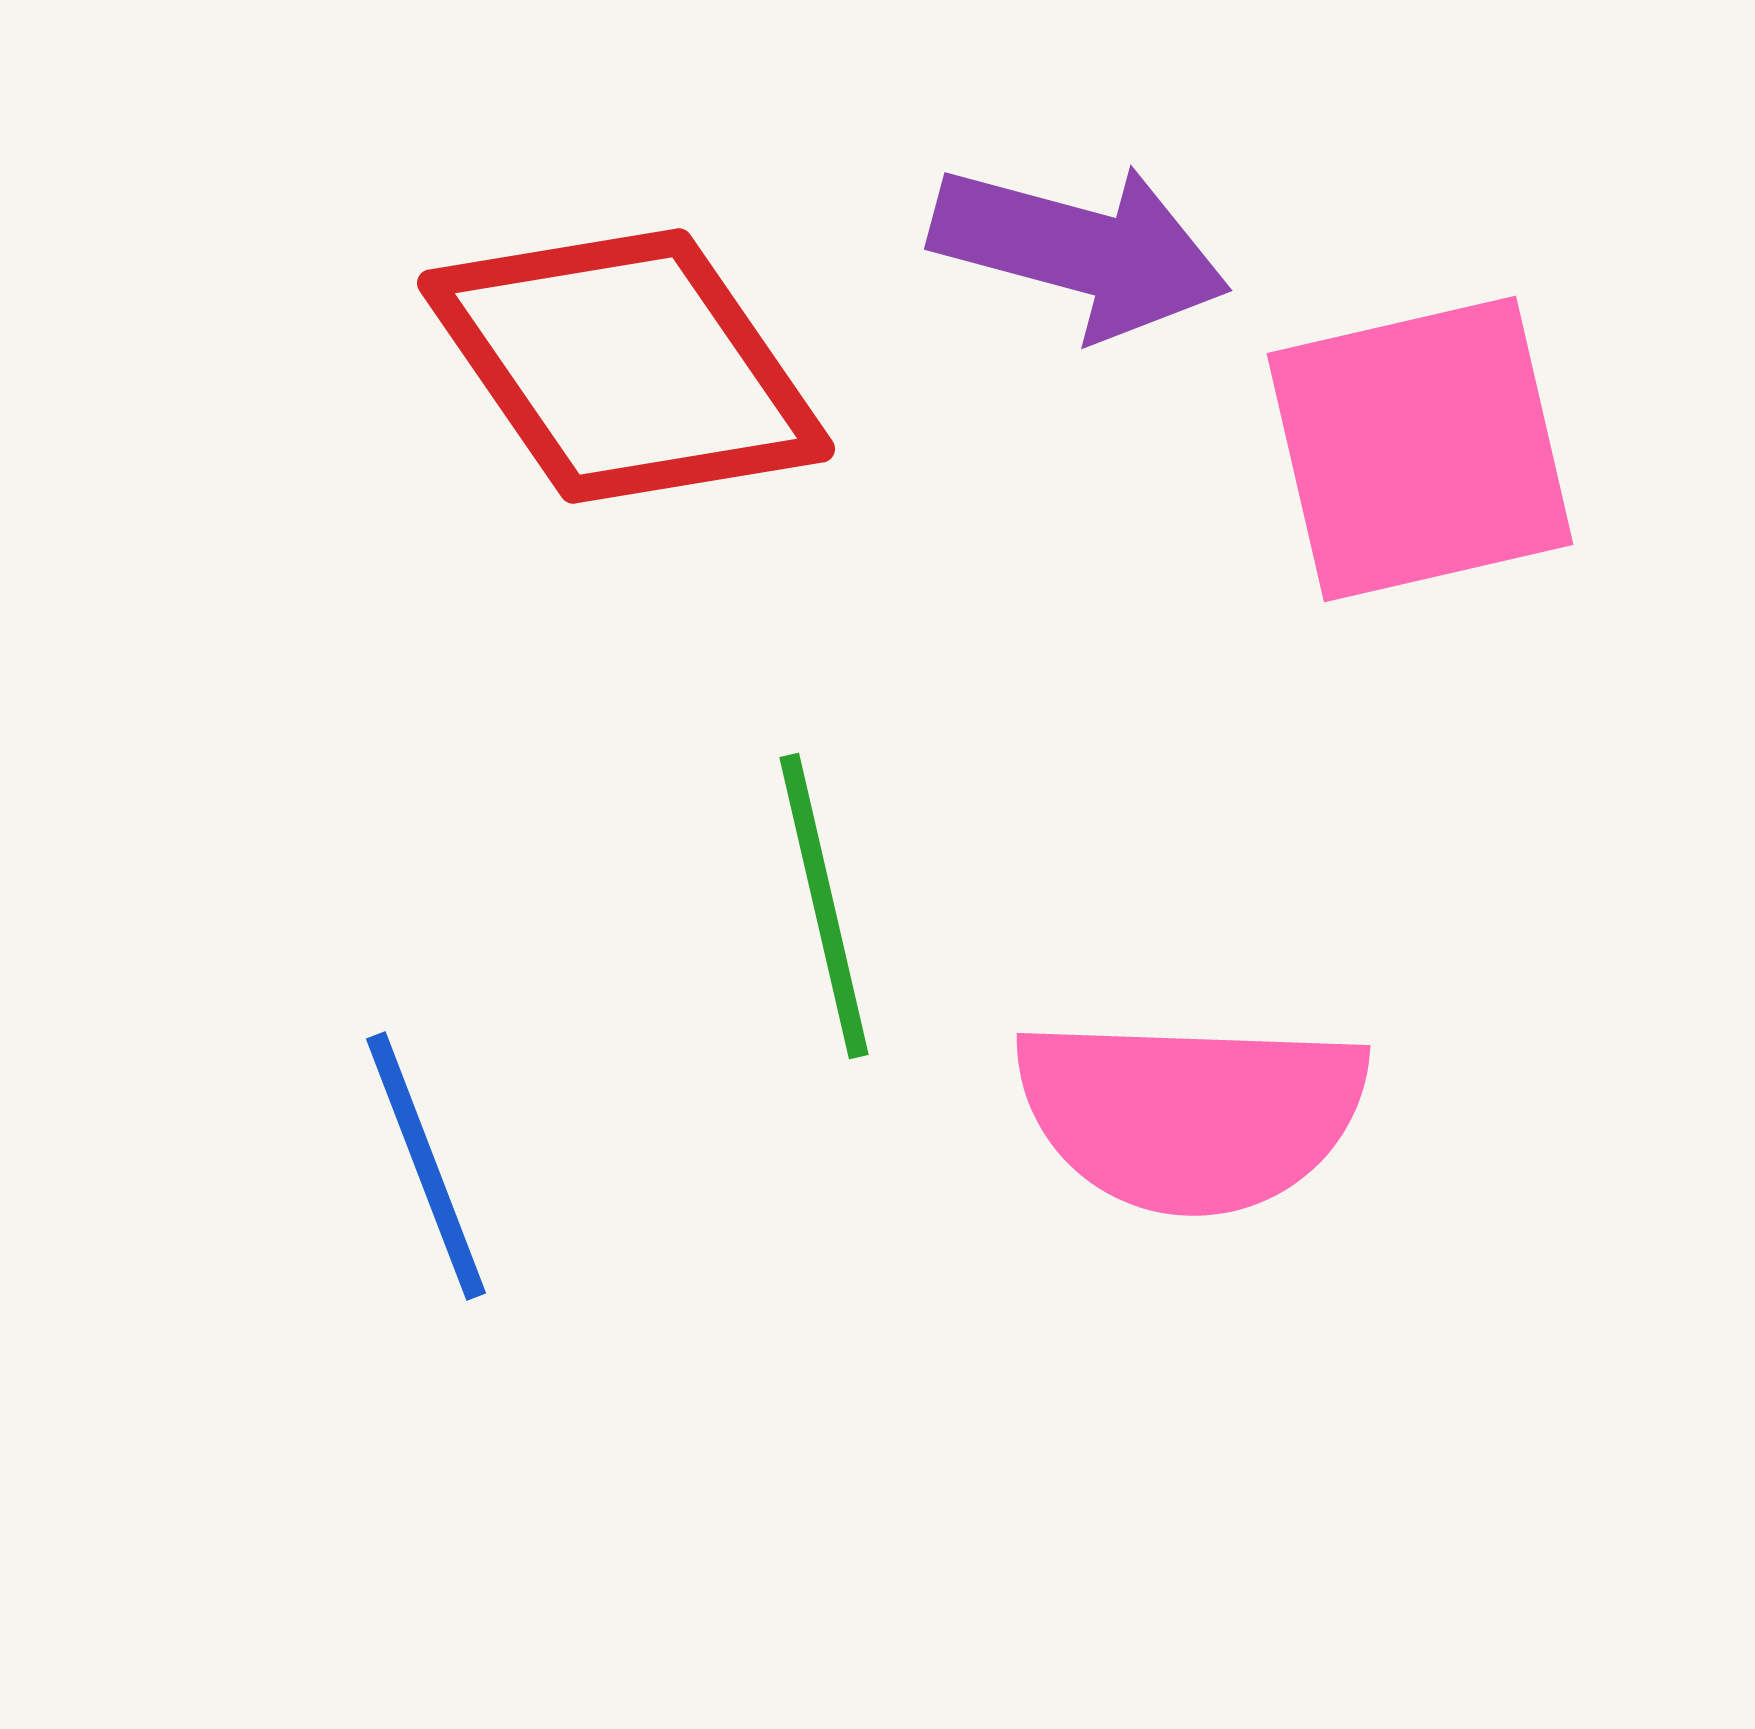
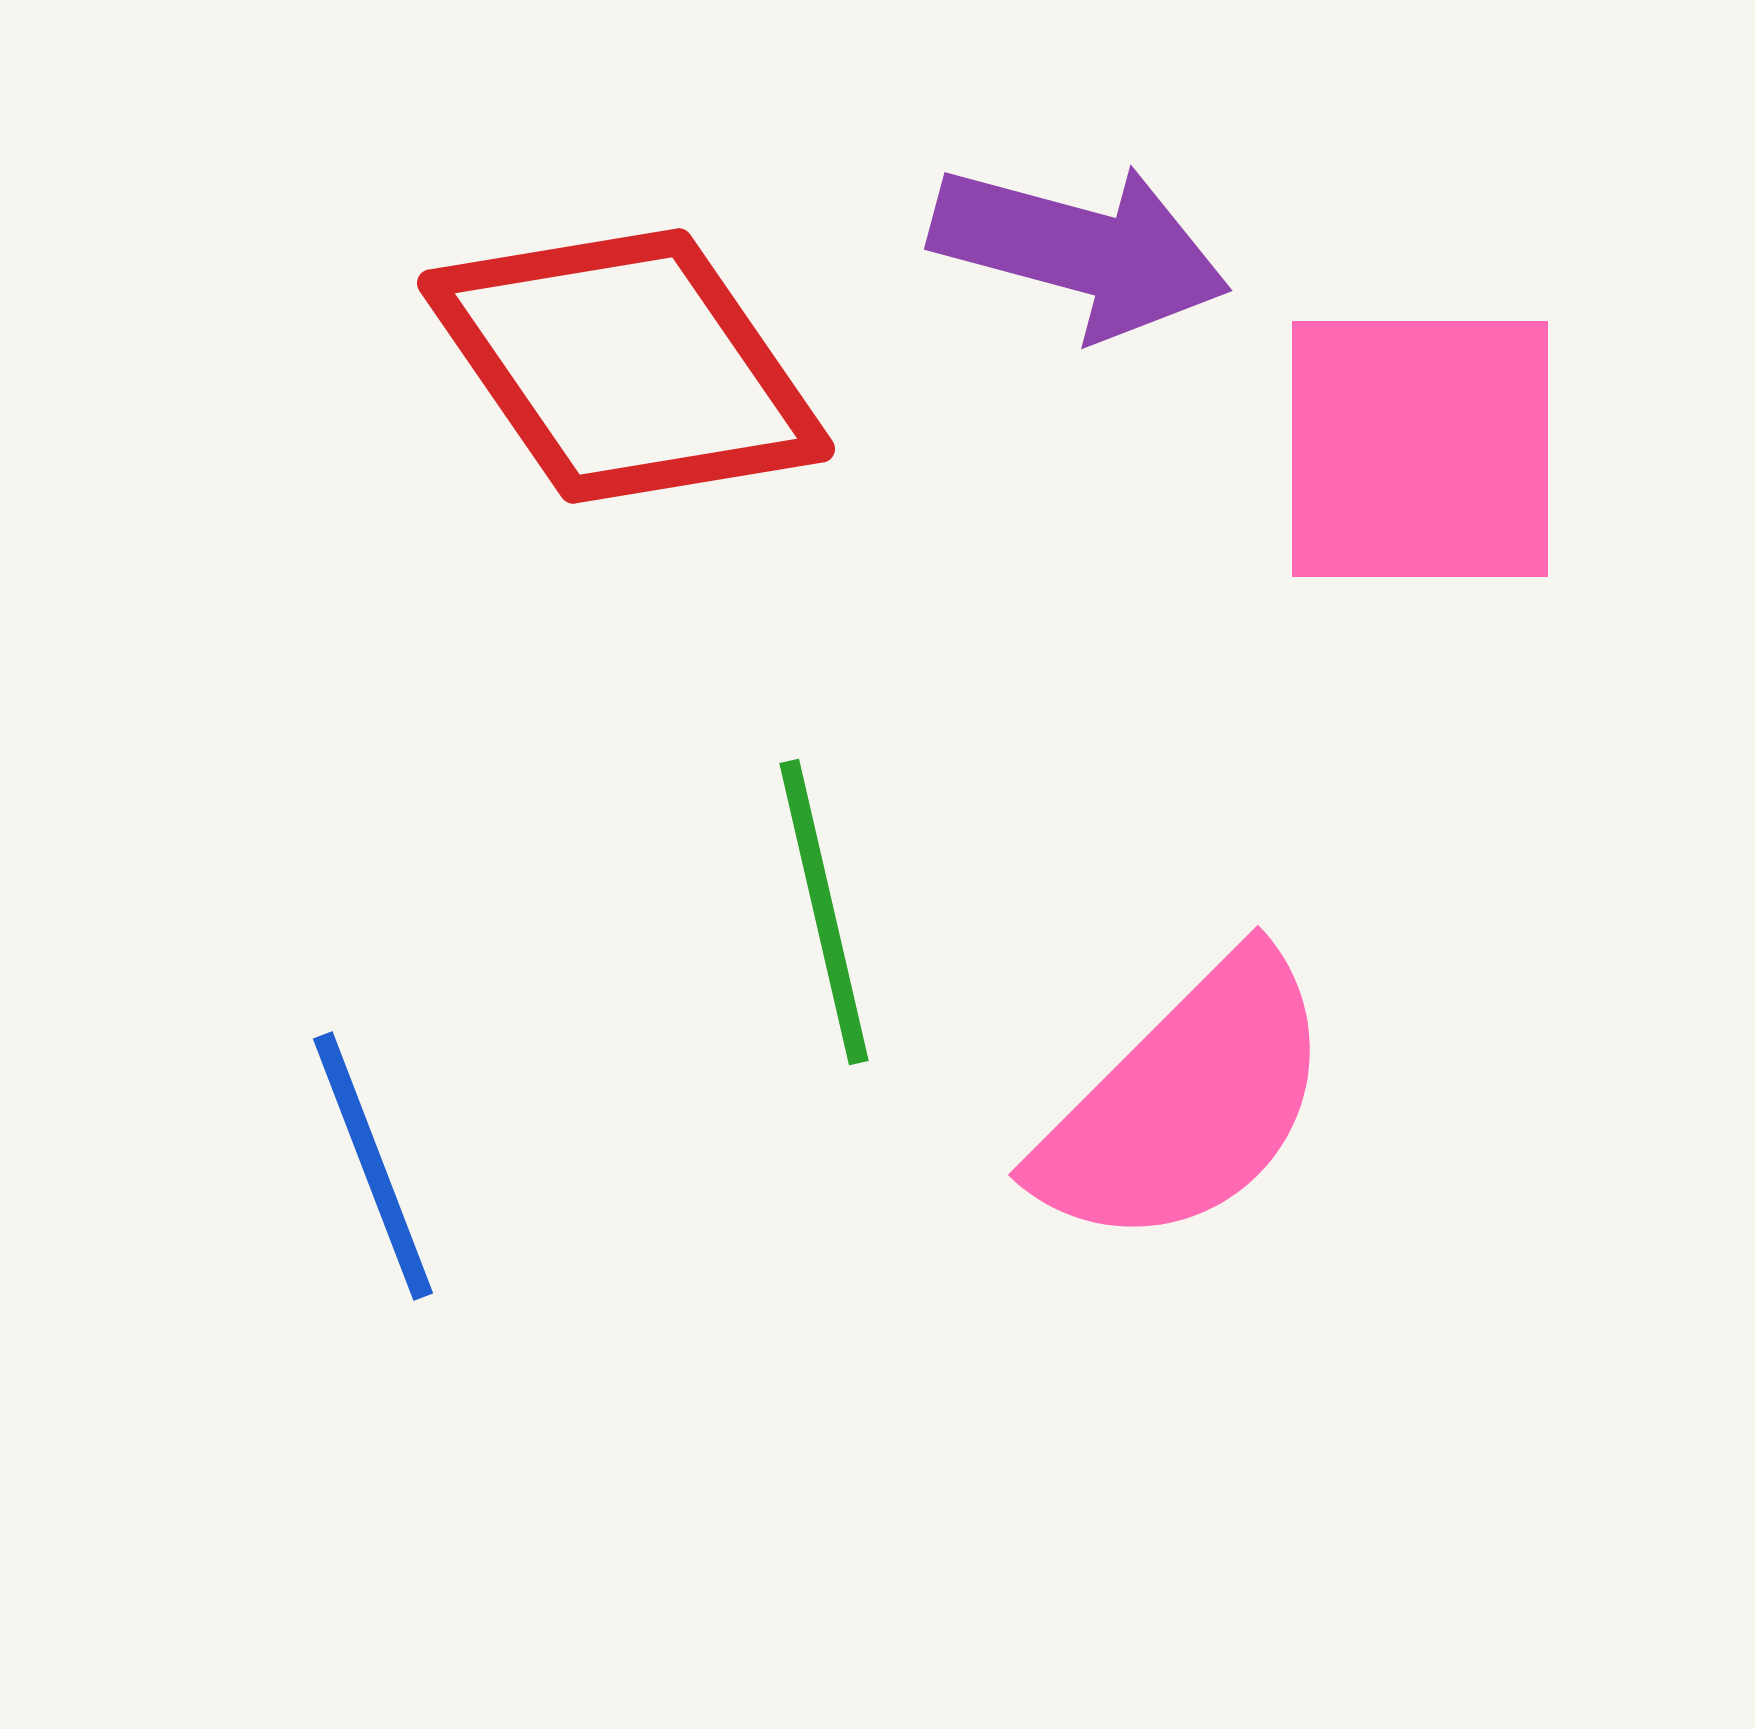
pink square: rotated 13 degrees clockwise
green line: moved 6 px down
pink semicircle: moved 5 px left, 11 px up; rotated 47 degrees counterclockwise
blue line: moved 53 px left
